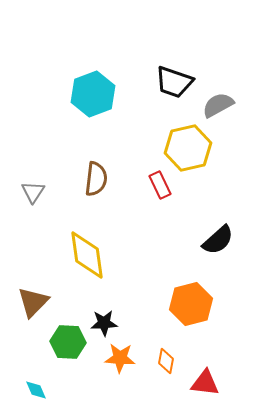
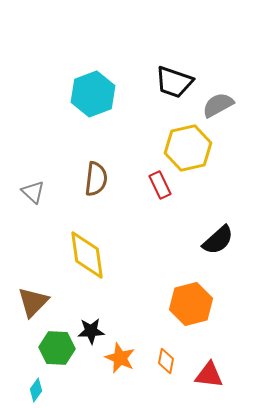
gray triangle: rotated 20 degrees counterclockwise
black star: moved 13 px left, 8 px down
green hexagon: moved 11 px left, 6 px down
orange star: rotated 20 degrees clockwise
red triangle: moved 4 px right, 8 px up
cyan diamond: rotated 60 degrees clockwise
